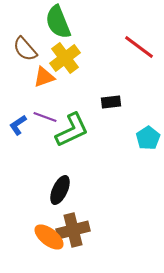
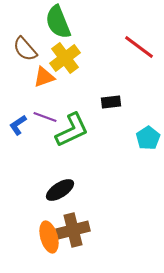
black ellipse: rotated 32 degrees clockwise
orange ellipse: rotated 36 degrees clockwise
